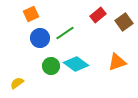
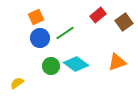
orange square: moved 5 px right, 3 px down
